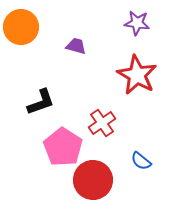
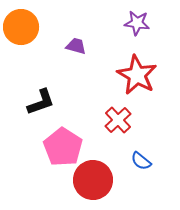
red cross: moved 16 px right, 3 px up; rotated 8 degrees counterclockwise
